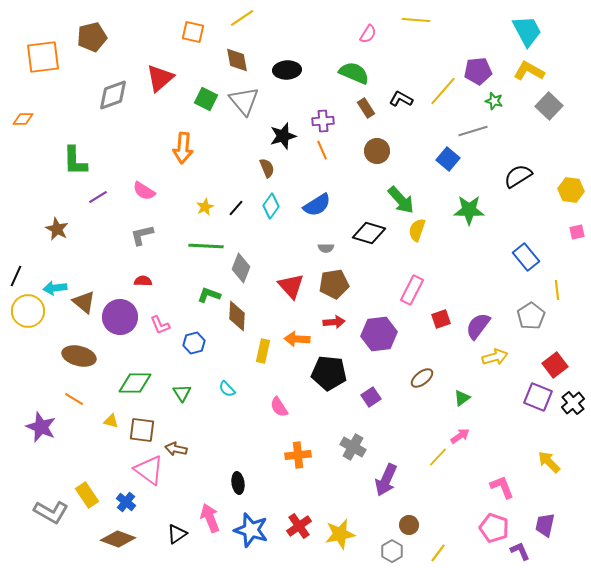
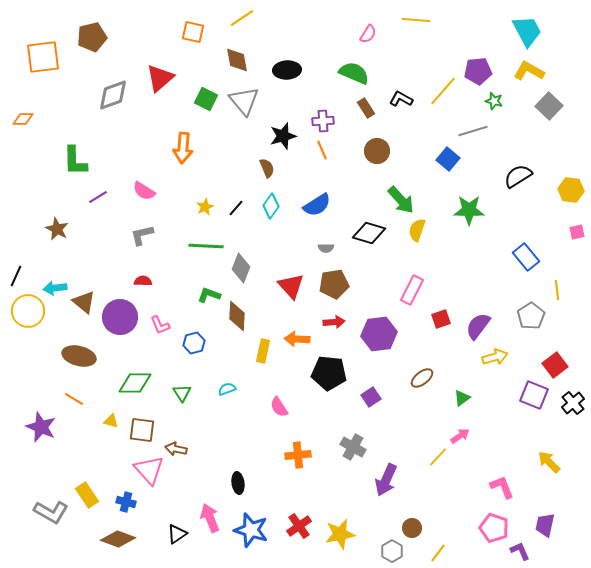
cyan semicircle at (227, 389): rotated 114 degrees clockwise
purple square at (538, 397): moved 4 px left, 2 px up
pink triangle at (149, 470): rotated 12 degrees clockwise
blue cross at (126, 502): rotated 24 degrees counterclockwise
brown circle at (409, 525): moved 3 px right, 3 px down
